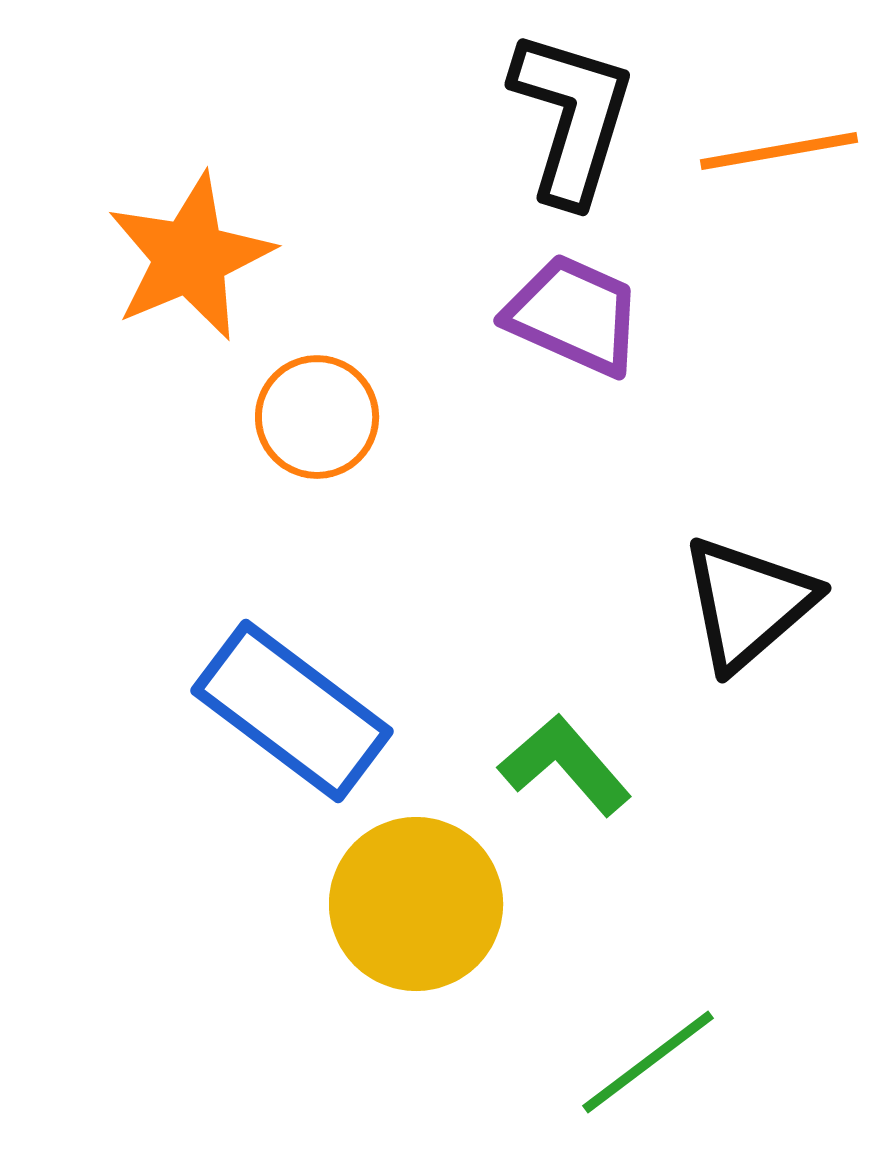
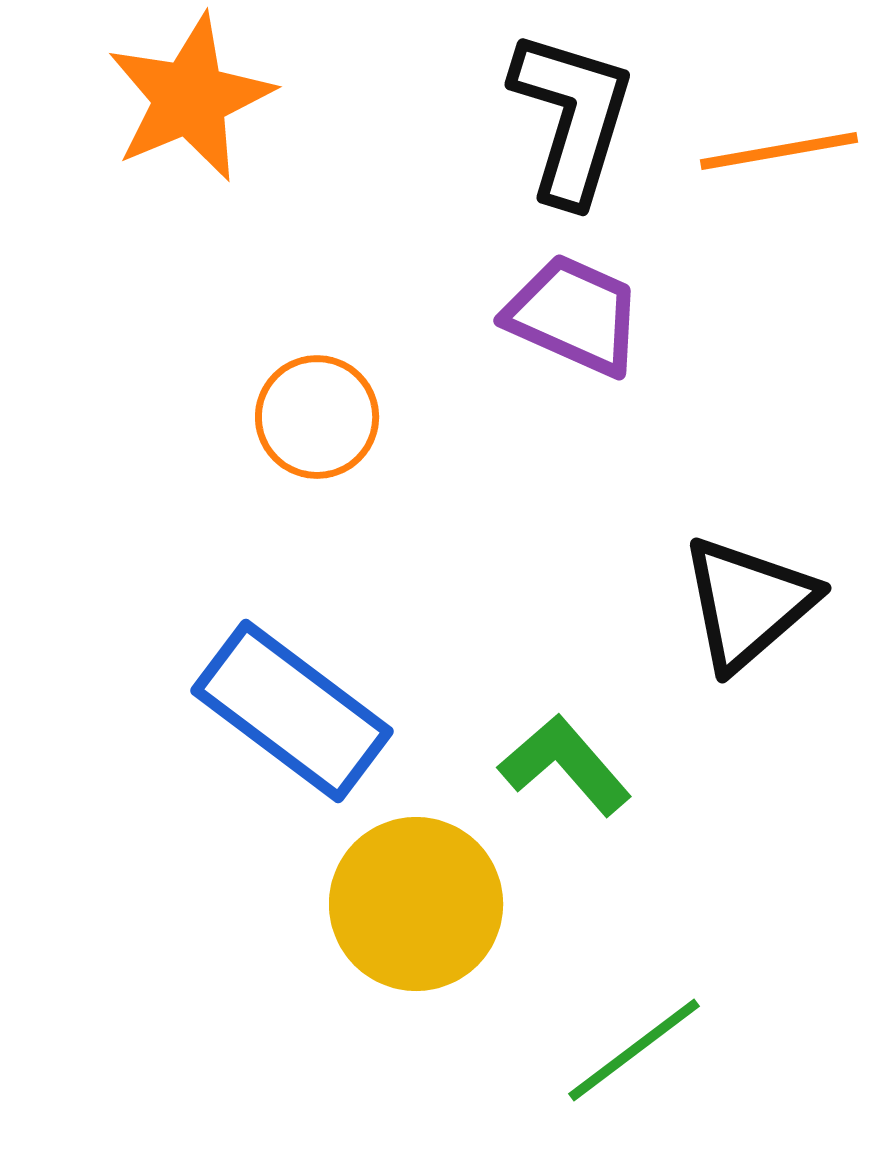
orange star: moved 159 px up
green line: moved 14 px left, 12 px up
